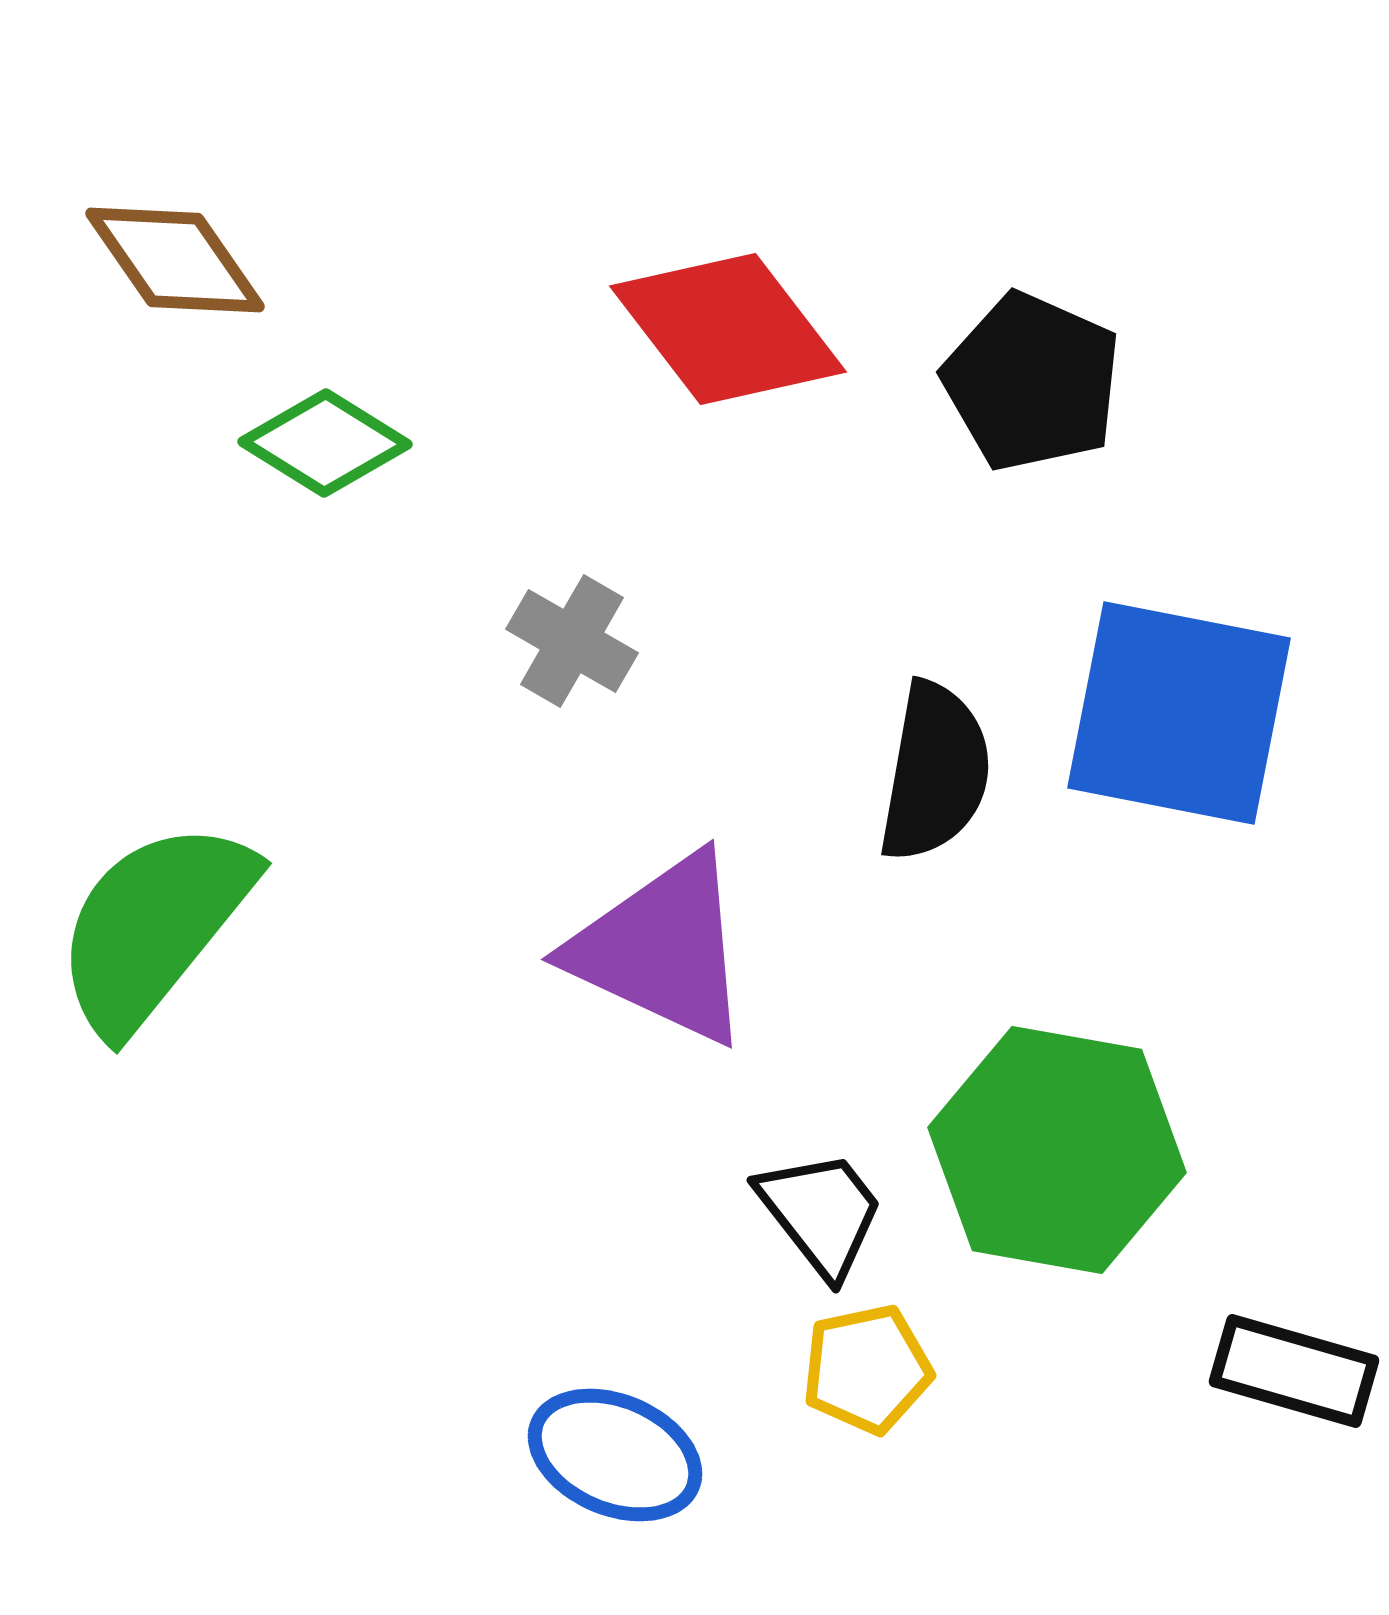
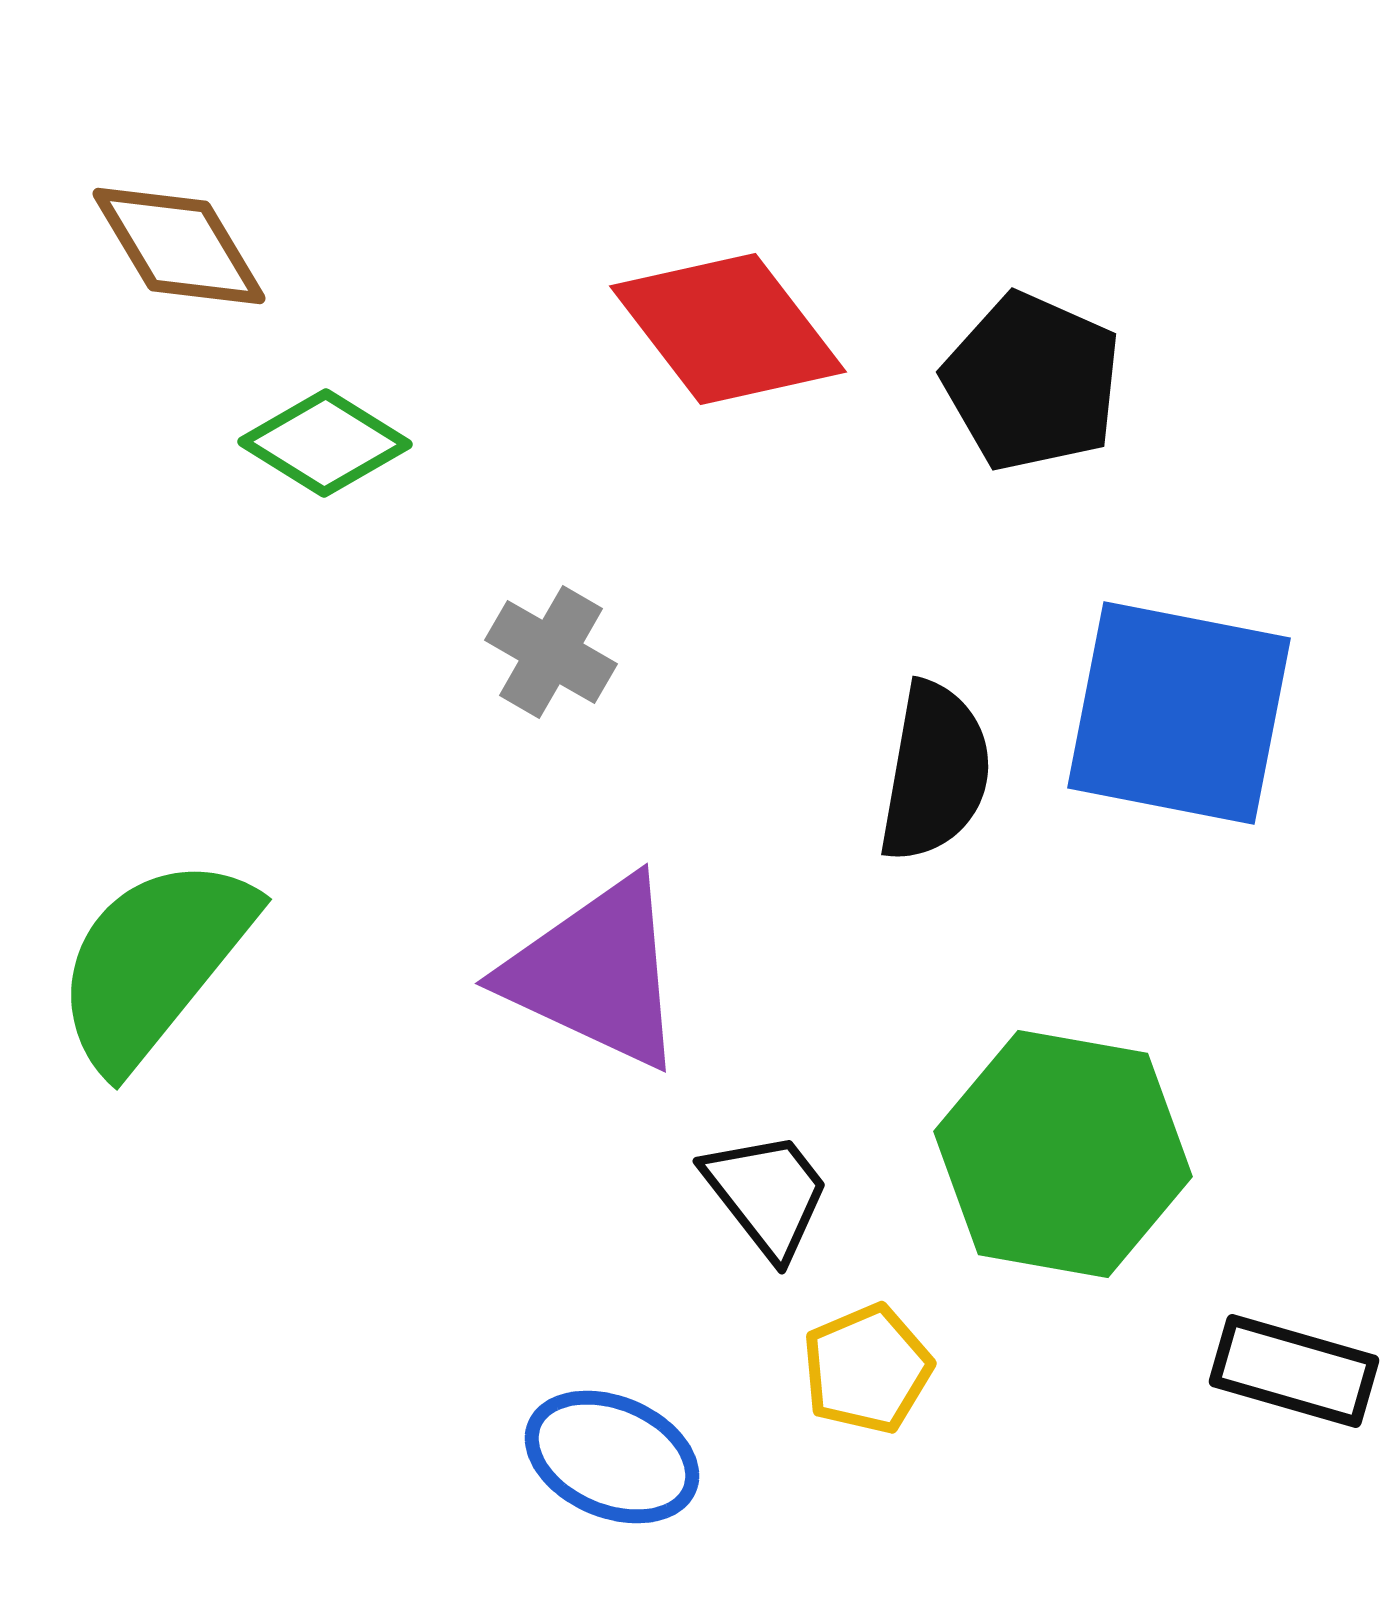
brown diamond: moved 4 px right, 14 px up; rotated 4 degrees clockwise
gray cross: moved 21 px left, 11 px down
green semicircle: moved 36 px down
purple triangle: moved 66 px left, 24 px down
green hexagon: moved 6 px right, 4 px down
black trapezoid: moved 54 px left, 19 px up
yellow pentagon: rotated 11 degrees counterclockwise
blue ellipse: moved 3 px left, 2 px down
